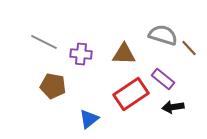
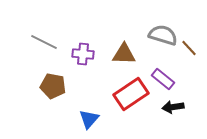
purple cross: moved 2 px right
blue triangle: rotated 10 degrees counterclockwise
